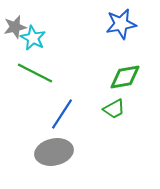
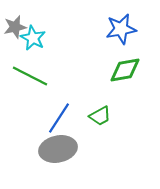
blue star: moved 5 px down
green line: moved 5 px left, 3 px down
green diamond: moved 7 px up
green trapezoid: moved 14 px left, 7 px down
blue line: moved 3 px left, 4 px down
gray ellipse: moved 4 px right, 3 px up
